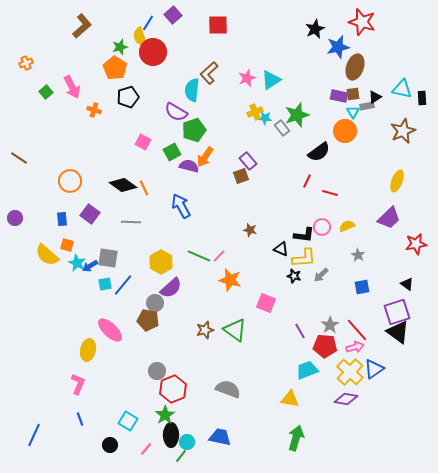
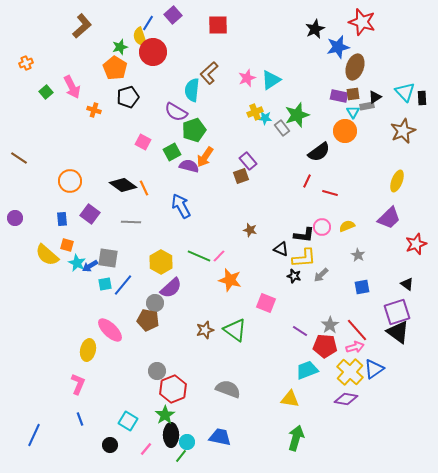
cyan triangle at (402, 89): moved 3 px right, 3 px down; rotated 35 degrees clockwise
red star at (416, 244): rotated 10 degrees counterclockwise
purple line at (300, 331): rotated 28 degrees counterclockwise
